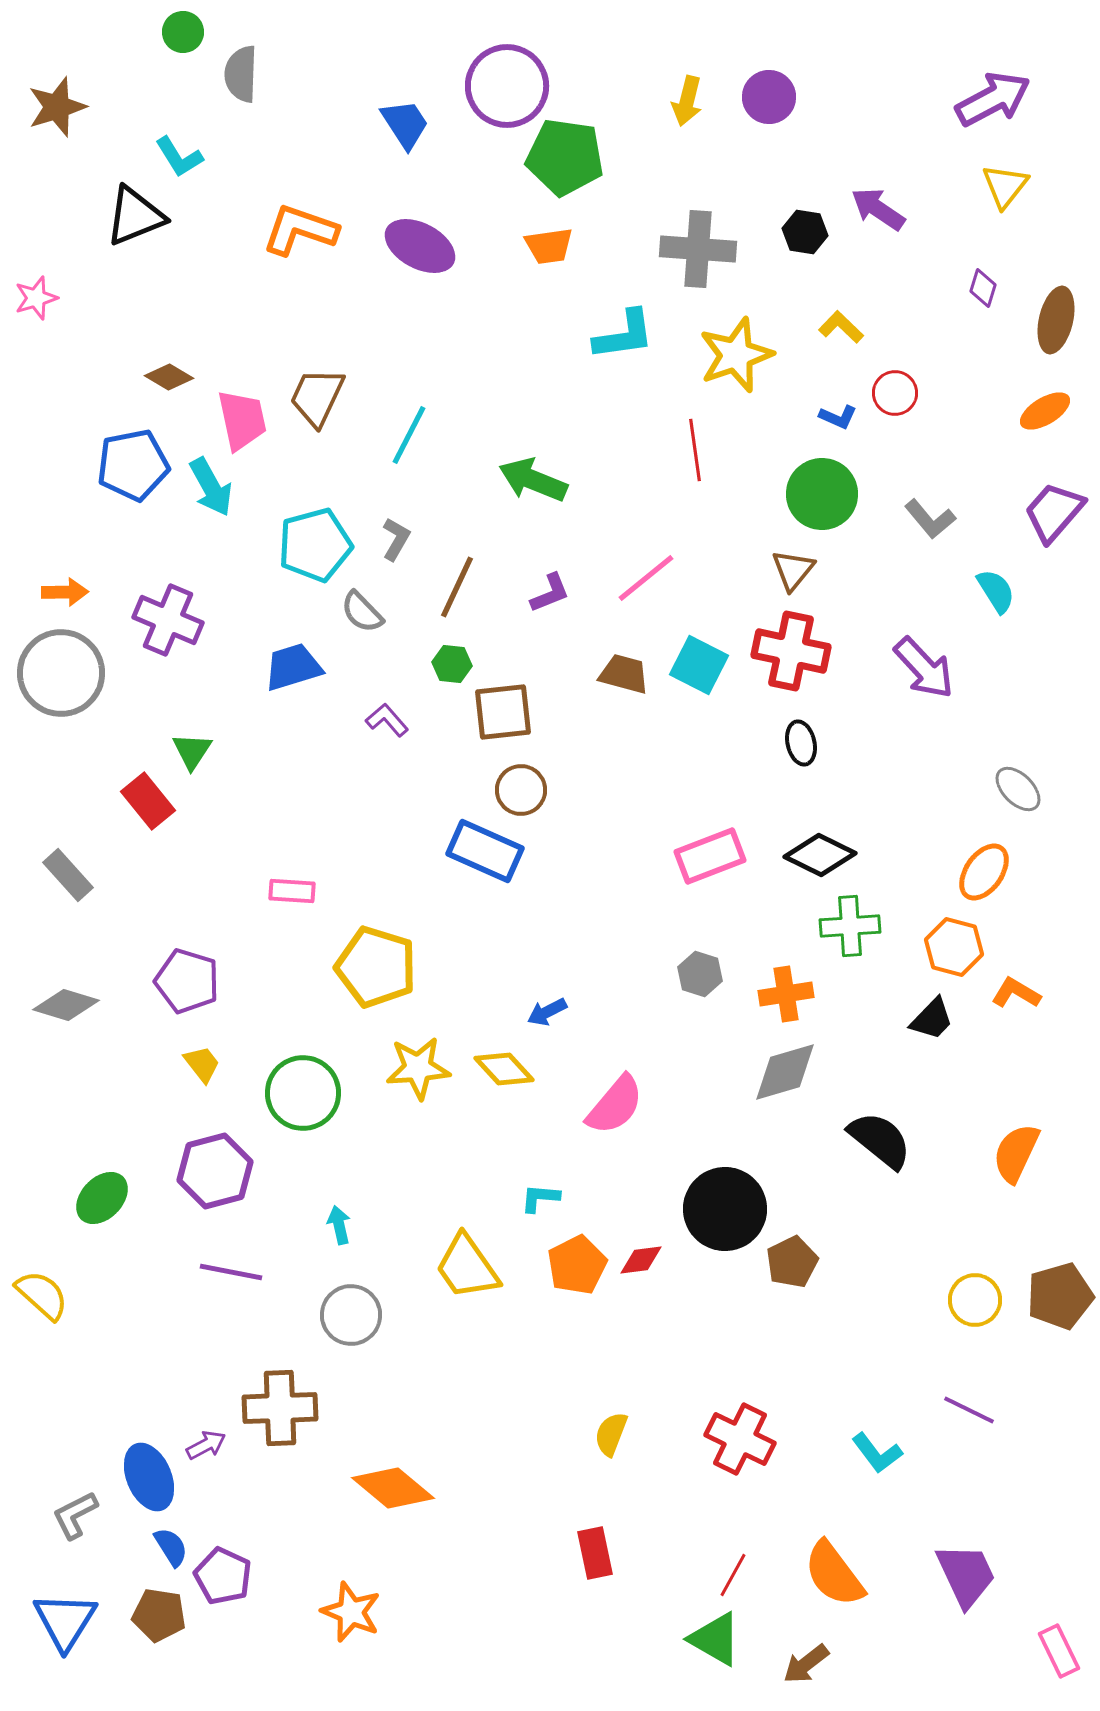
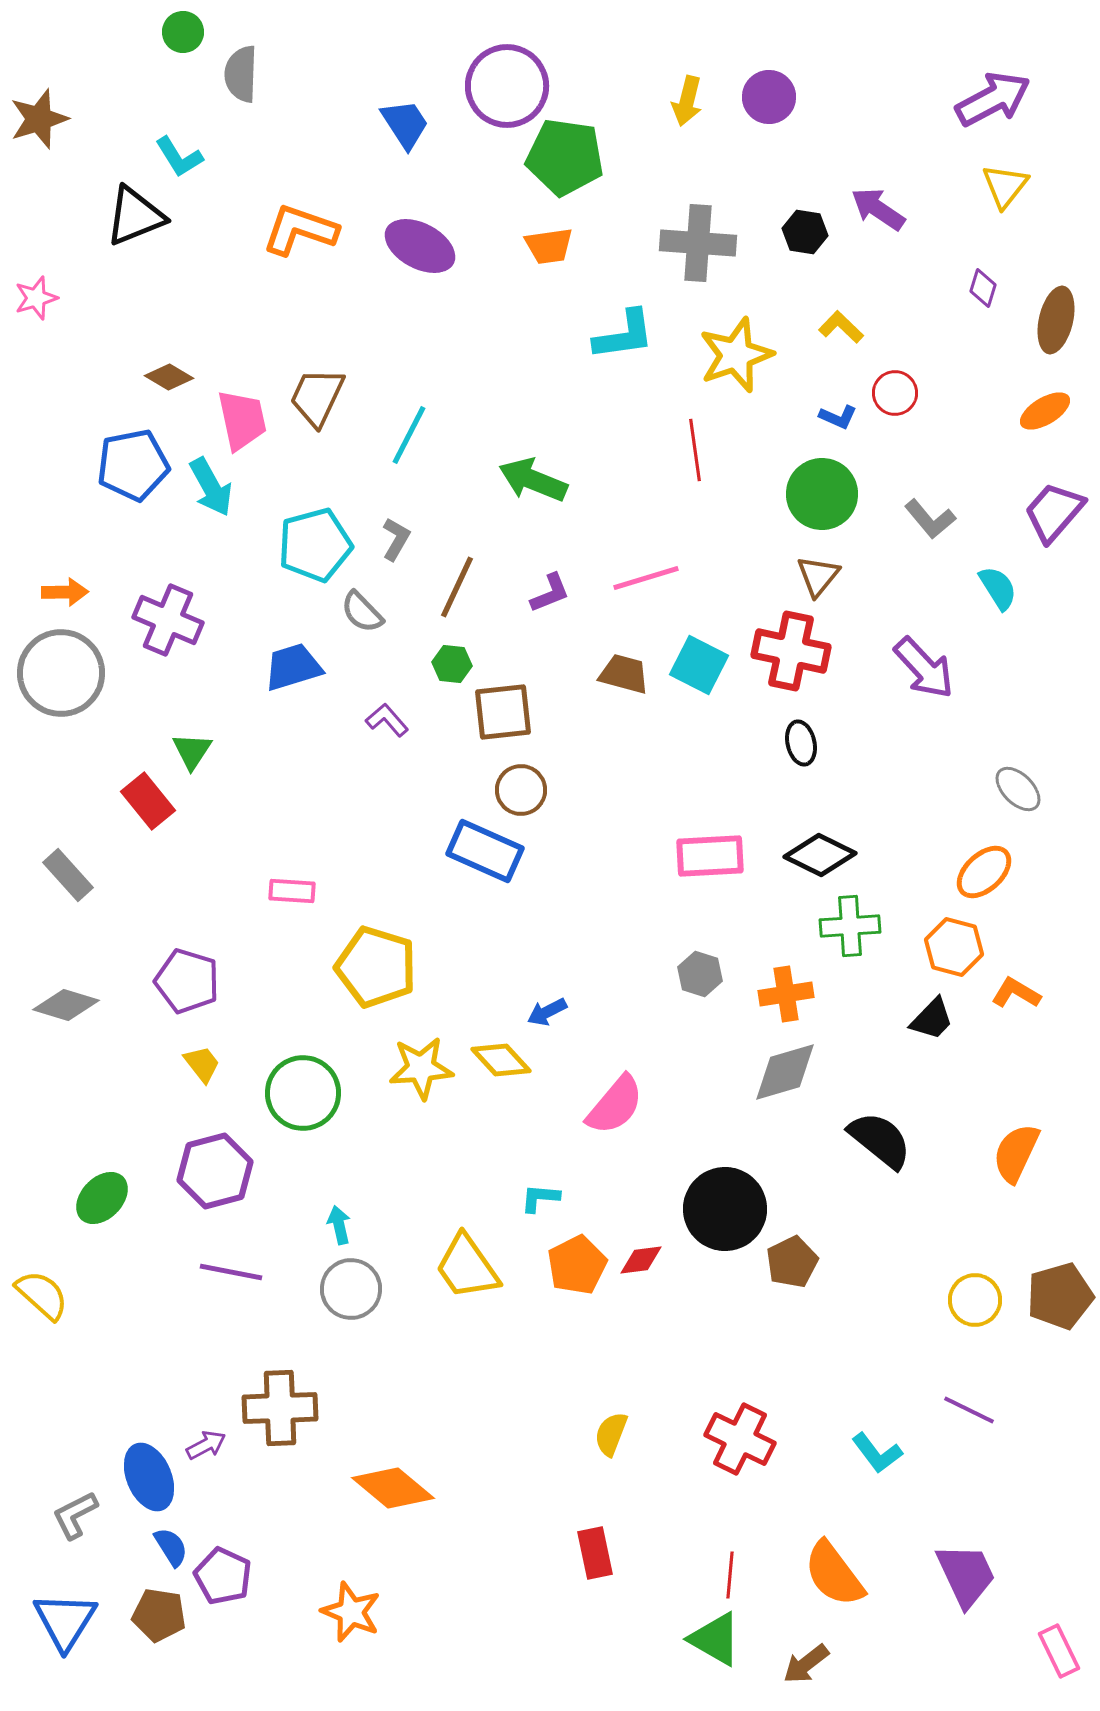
brown star at (57, 107): moved 18 px left, 12 px down
gray cross at (698, 249): moved 6 px up
brown triangle at (793, 570): moved 25 px right, 6 px down
pink line at (646, 578): rotated 22 degrees clockwise
cyan semicircle at (996, 591): moved 2 px right, 3 px up
pink rectangle at (710, 856): rotated 18 degrees clockwise
orange ellipse at (984, 872): rotated 12 degrees clockwise
yellow star at (418, 1068): moved 3 px right
yellow diamond at (504, 1069): moved 3 px left, 9 px up
gray circle at (351, 1315): moved 26 px up
red line at (733, 1575): moved 3 px left; rotated 24 degrees counterclockwise
